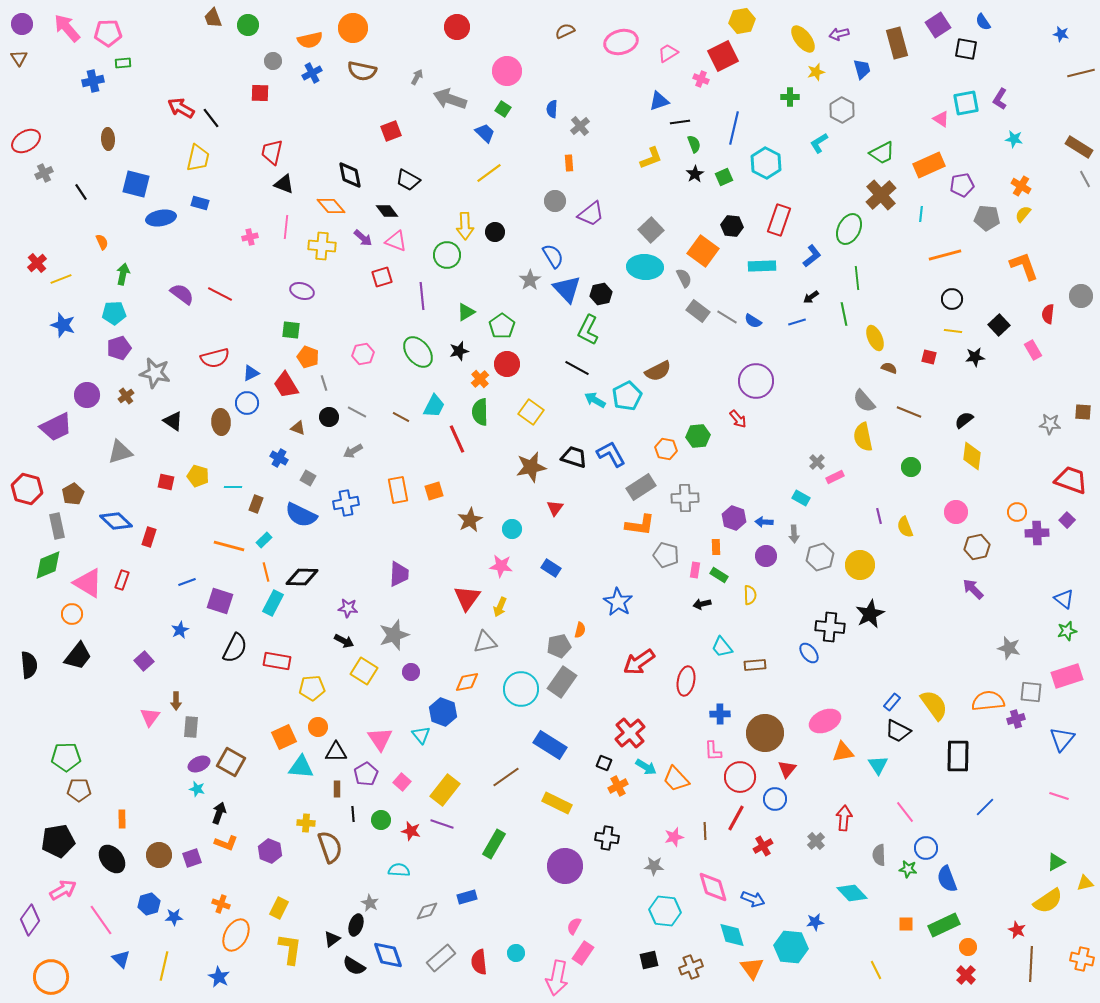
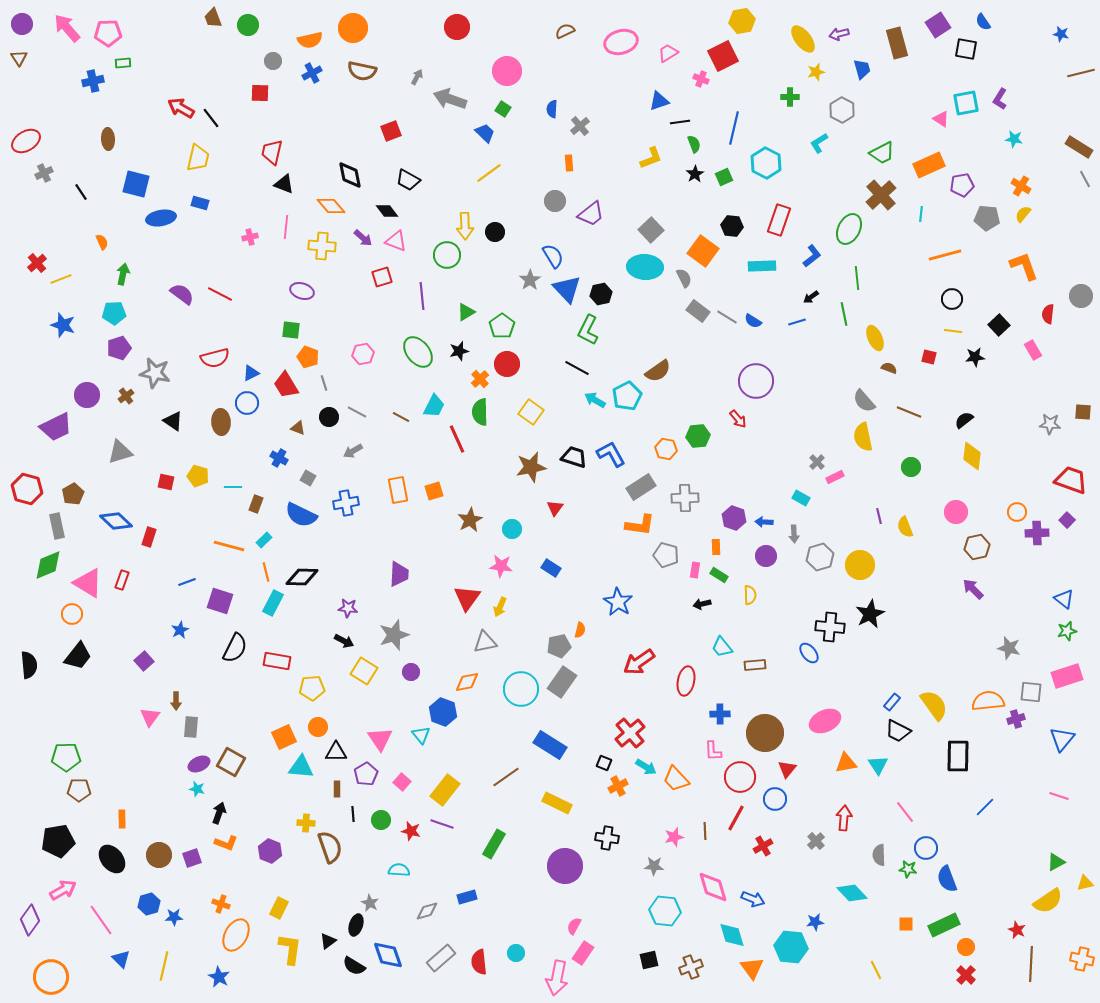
brown semicircle at (658, 371): rotated 8 degrees counterclockwise
orange triangle at (843, 752): moved 3 px right, 11 px down
black triangle at (332, 939): moved 4 px left, 2 px down
orange circle at (968, 947): moved 2 px left
